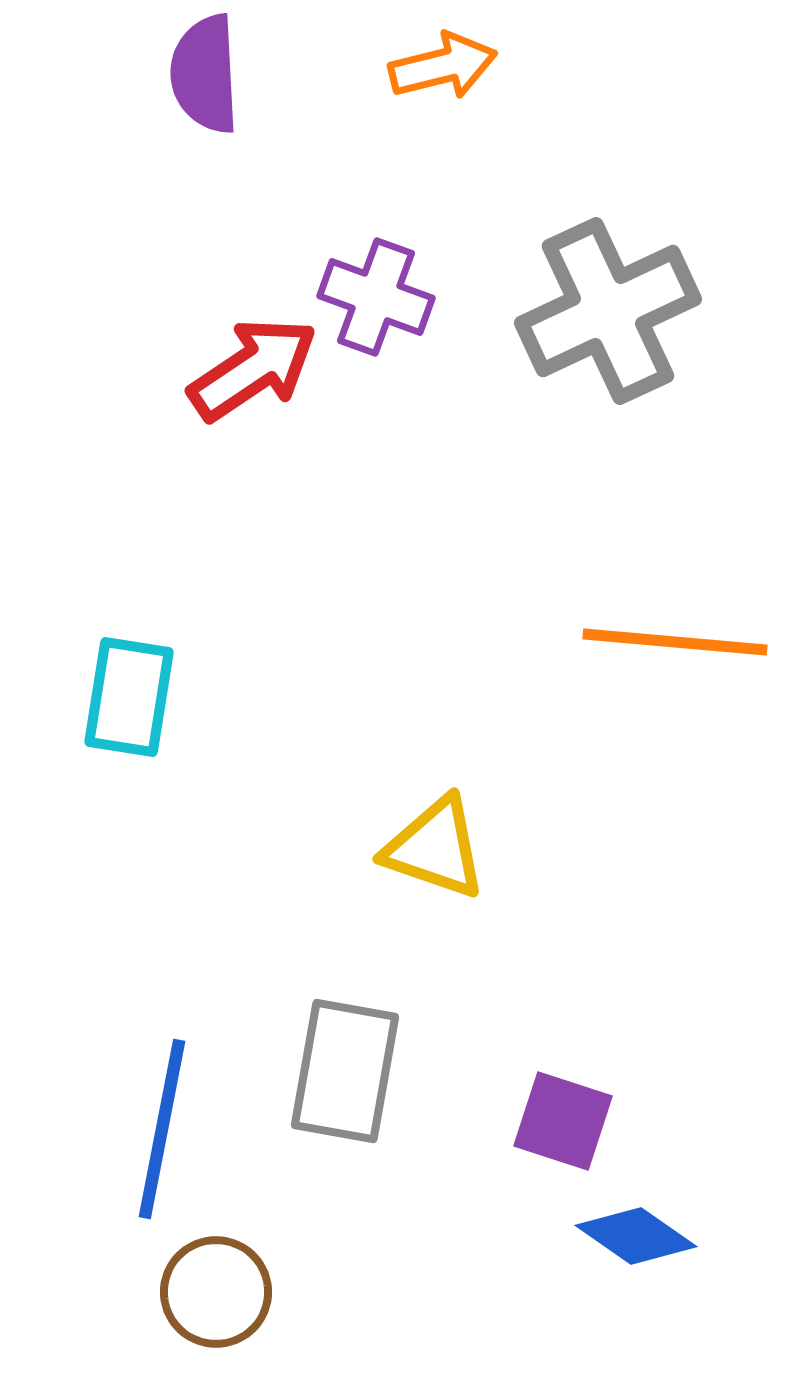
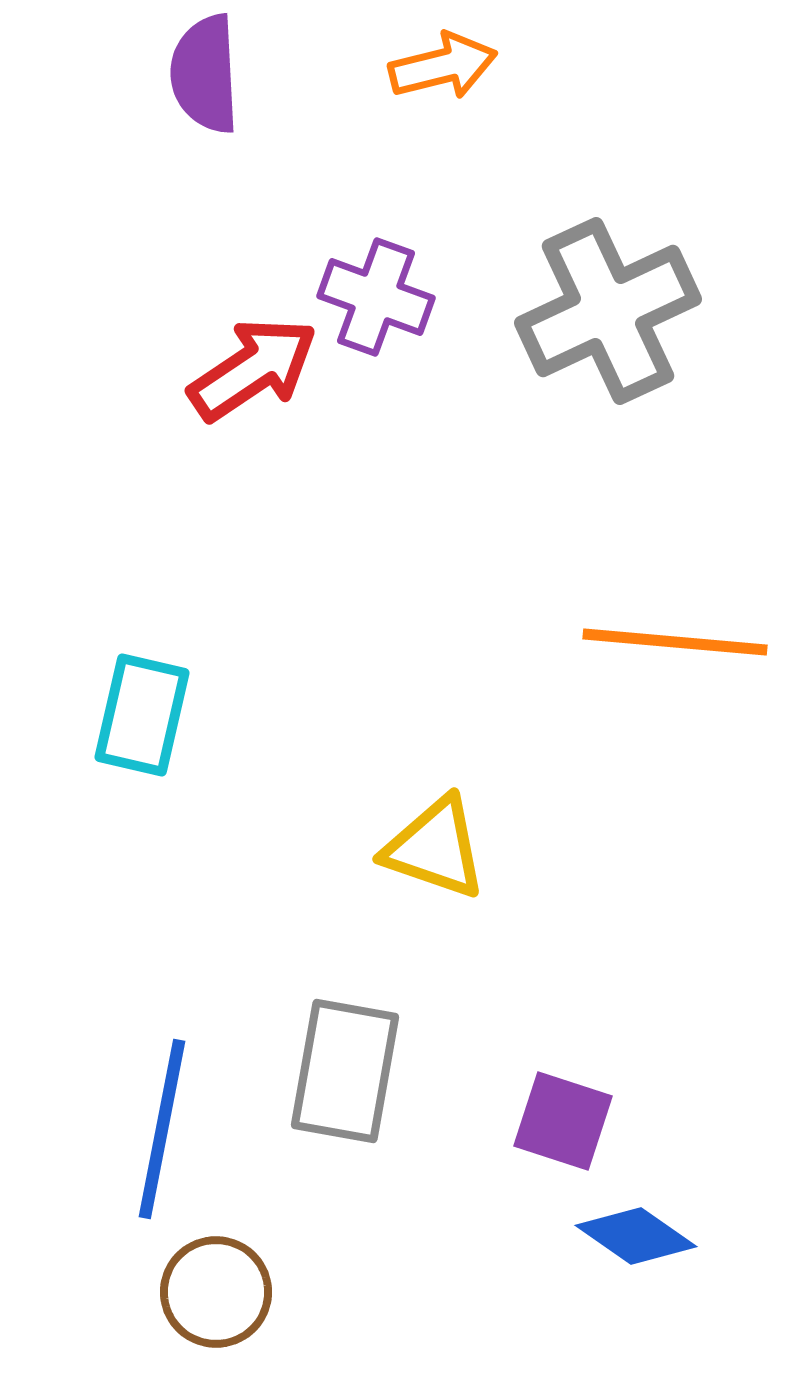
cyan rectangle: moved 13 px right, 18 px down; rotated 4 degrees clockwise
